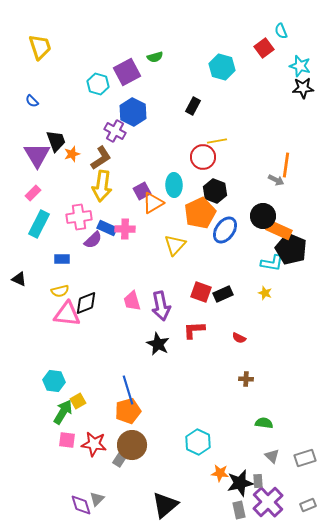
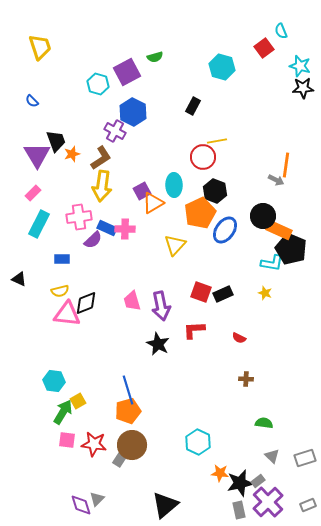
gray rectangle at (258, 481): rotated 56 degrees clockwise
